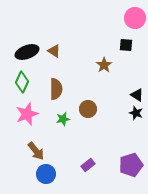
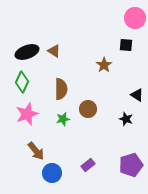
brown semicircle: moved 5 px right
black star: moved 10 px left, 6 px down
blue circle: moved 6 px right, 1 px up
